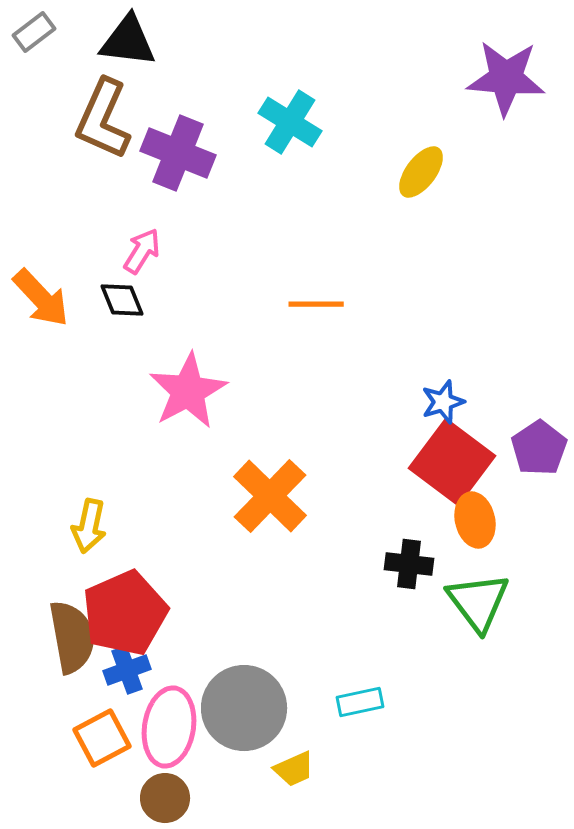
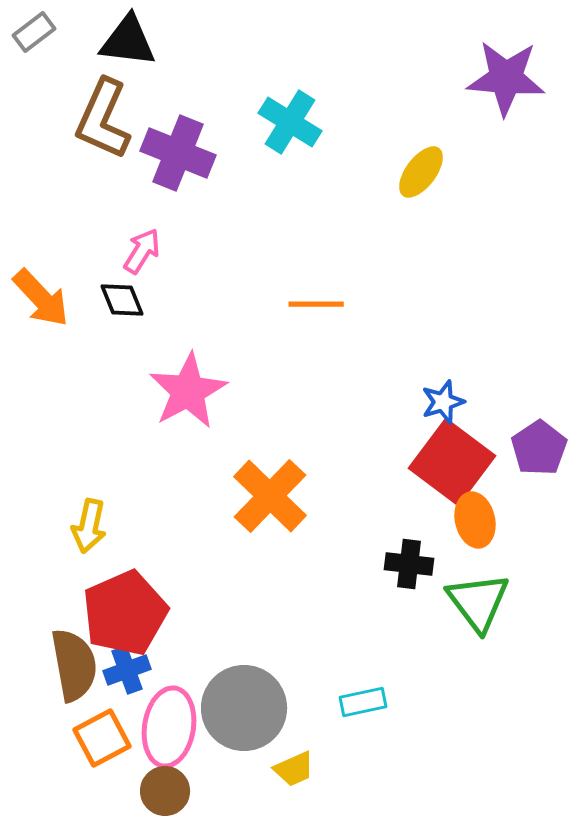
brown semicircle: moved 2 px right, 28 px down
cyan rectangle: moved 3 px right
brown circle: moved 7 px up
